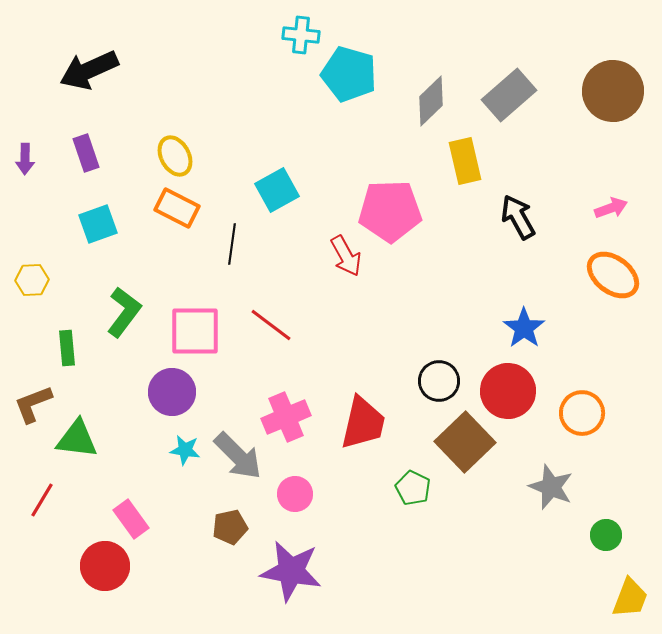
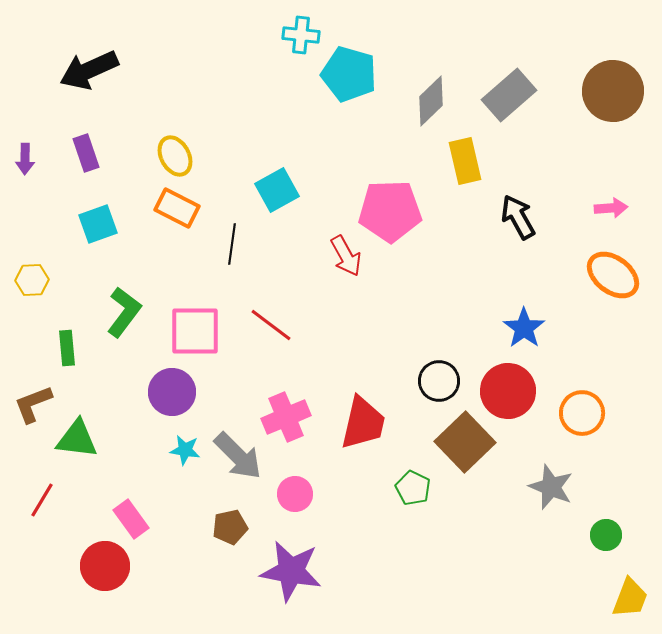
pink arrow at (611, 208): rotated 16 degrees clockwise
